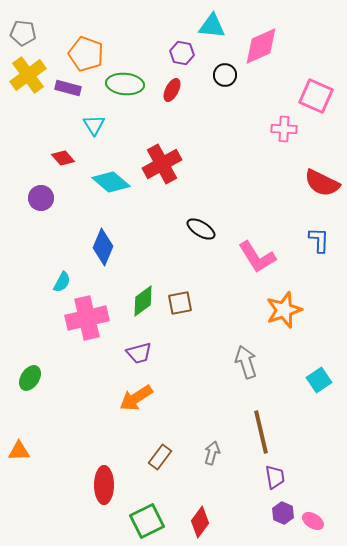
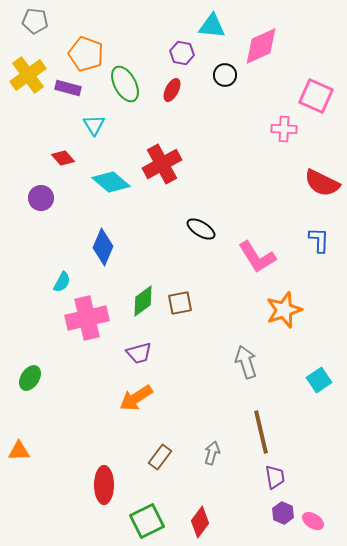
gray pentagon at (23, 33): moved 12 px right, 12 px up
green ellipse at (125, 84): rotated 57 degrees clockwise
